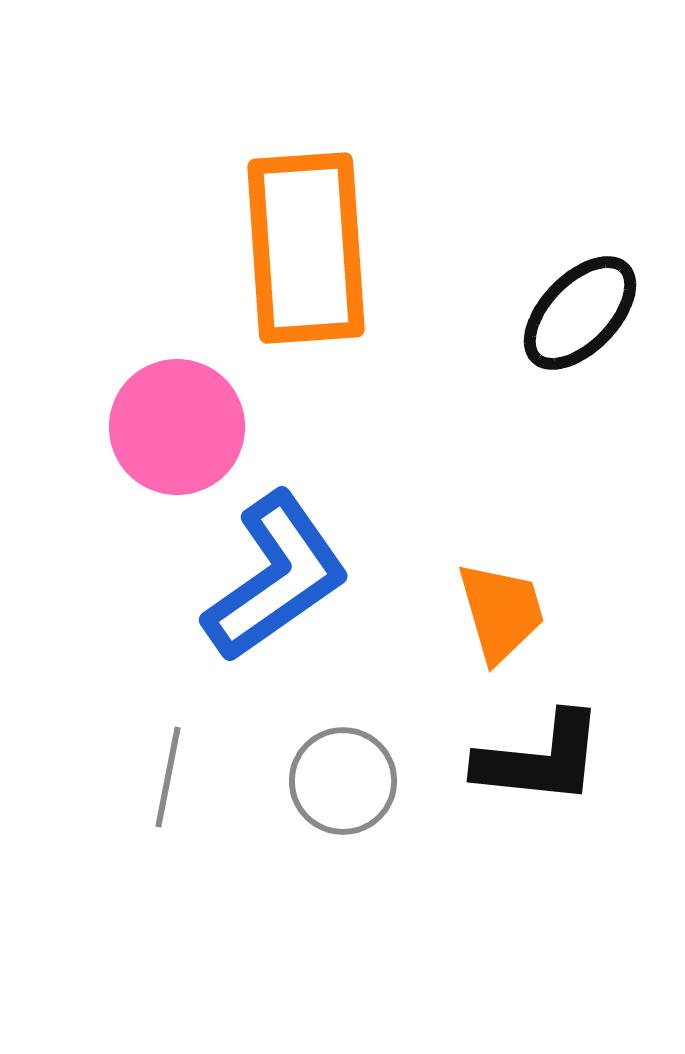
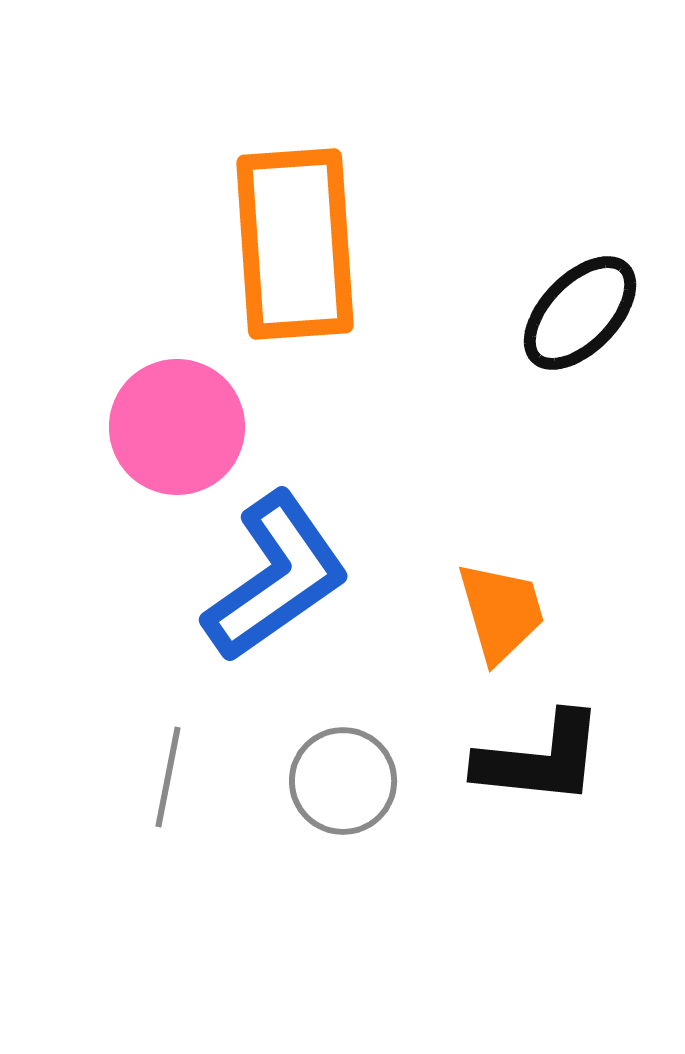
orange rectangle: moved 11 px left, 4 px up
